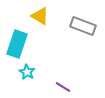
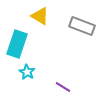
gray rectangle: moved 1 px left
